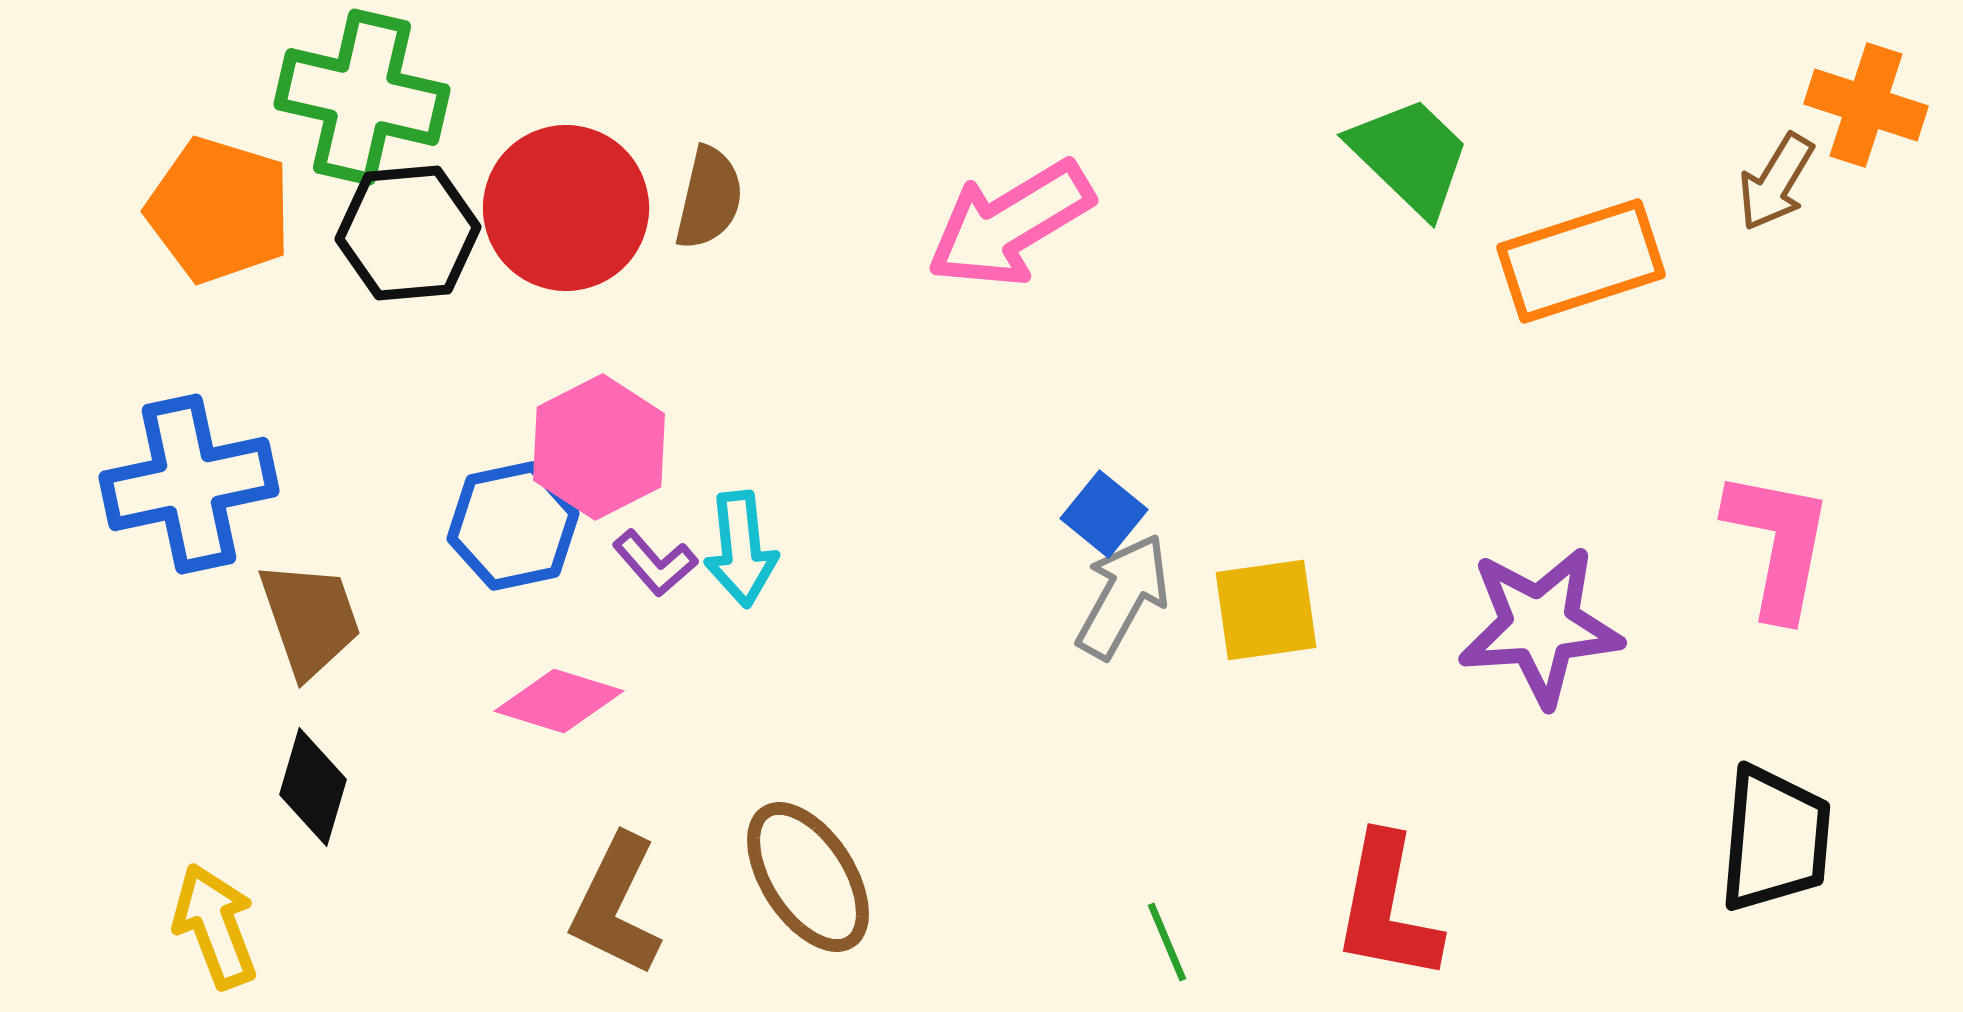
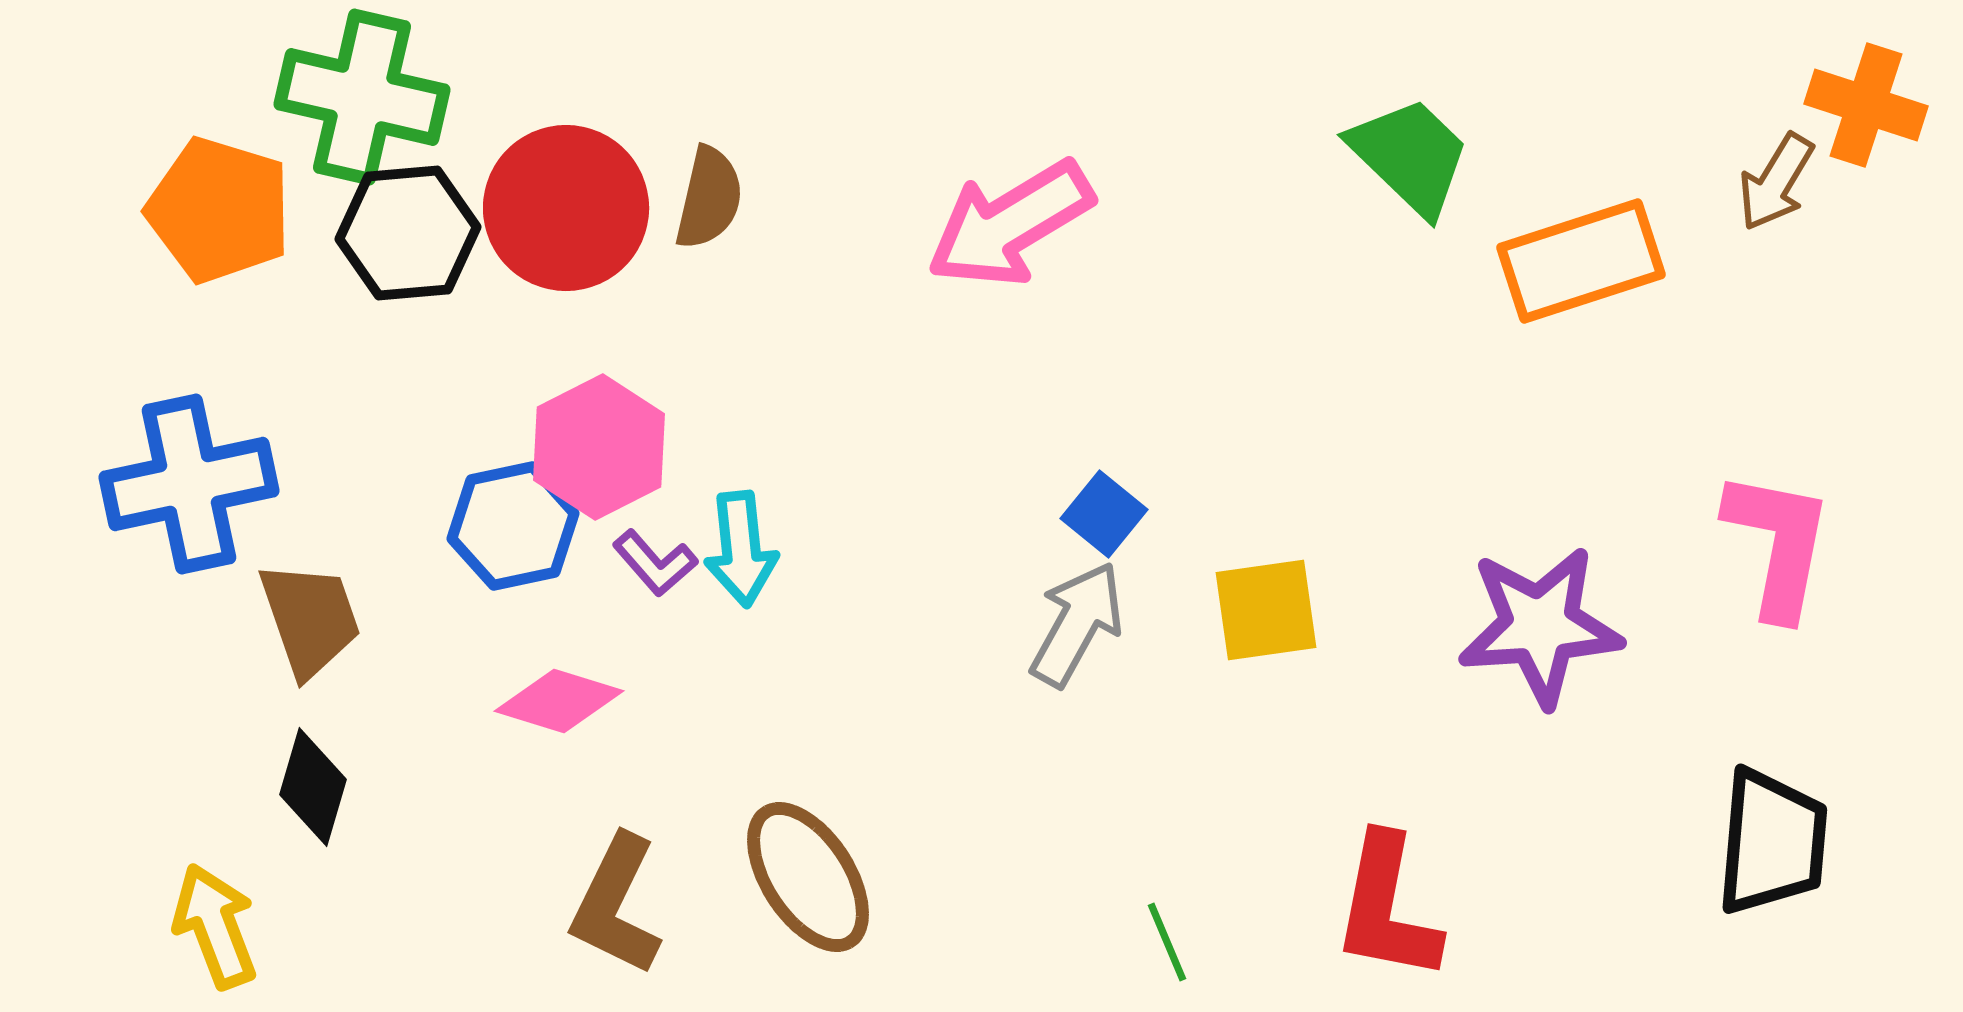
gray arrow: moved 46 px left, 28 px down
black trapezoid: moved 3 px left, 3 px down
